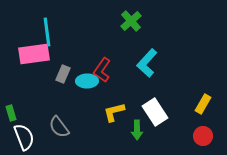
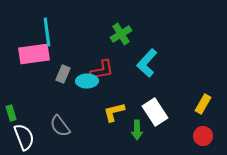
green cross: moved 10 px left, 13 px down; rotated 10 degrees clockwise
red L-shape: rotated 135 degrees counterclockwise
gray semicircle: moved 1 px right, 1 px up
